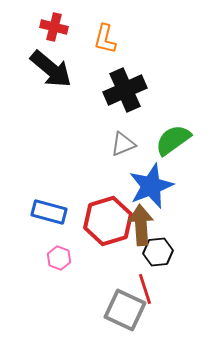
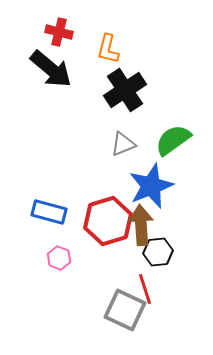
red cross: moved 5 px right, 5 px down
orange L-shape: moved 3 px right, 10 px down
black cross: rotated 9 degrees counterclockwise
